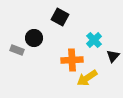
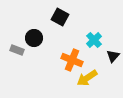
orange cross: rotated 25 degrees clockwise
